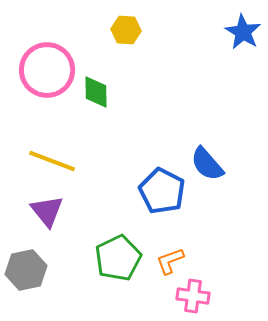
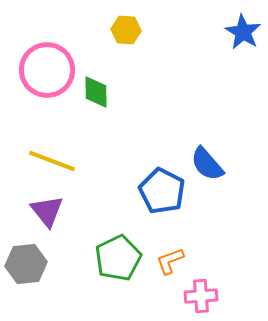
gray hexagon: moved 6 px up; rotated 6 degrees clockwise
pink cross: moved 8 px right; rotated 12 degrees counterclockwise
